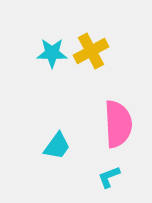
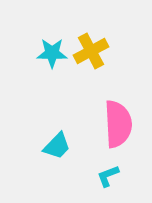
cyan trapezoid: rotated 8 degrees clockwise
cyan L-shape: moved 1 px left, 1 px up
